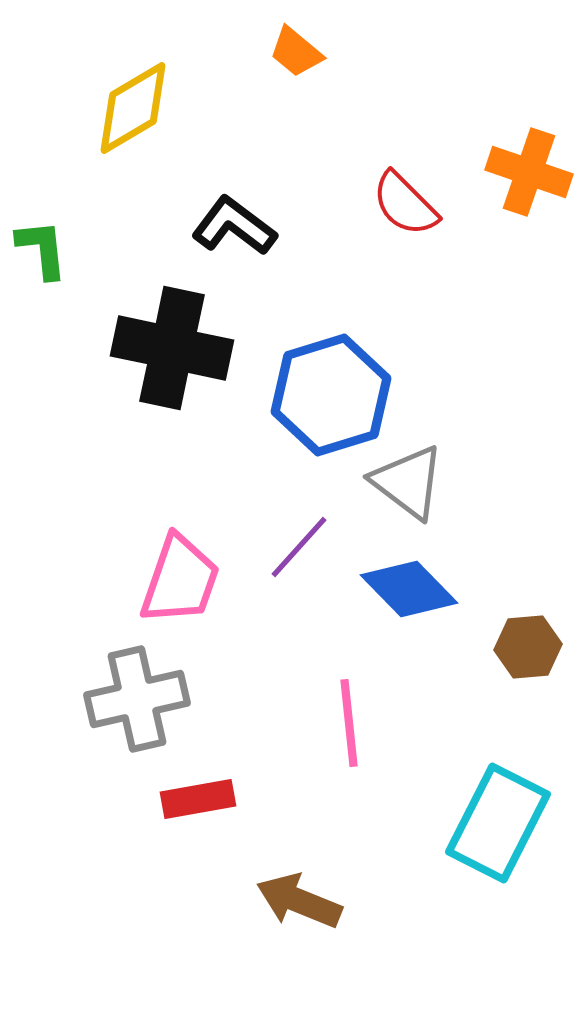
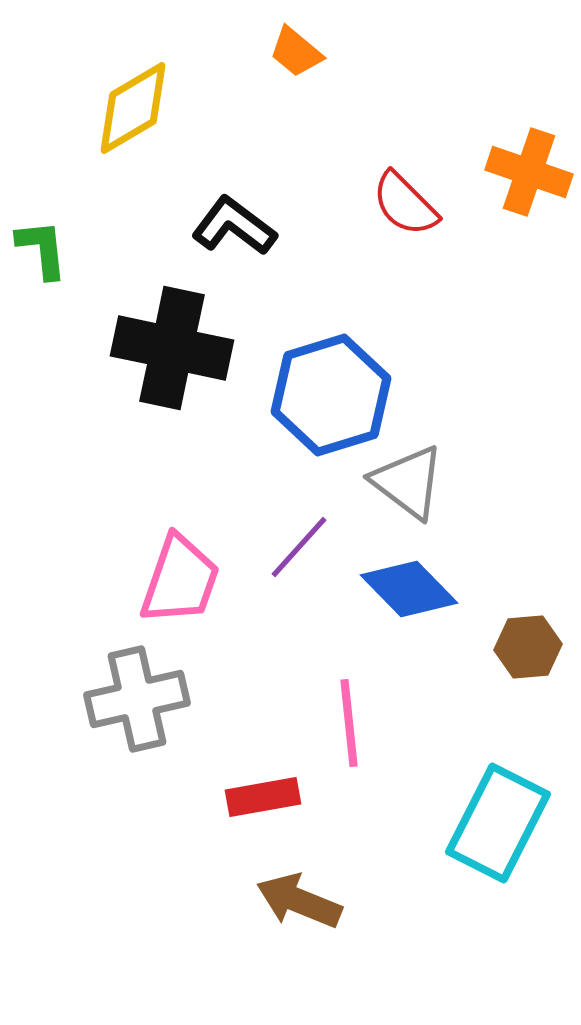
red rectangle: moved 65 px right, 2 px up
